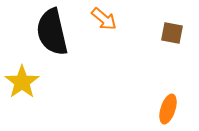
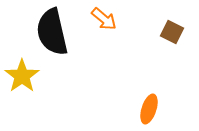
brown square: moved 1 px up; rotated 15 degrees clockwise
yellow star: moved 6 px up
orange ellipse: moved 19 px left
